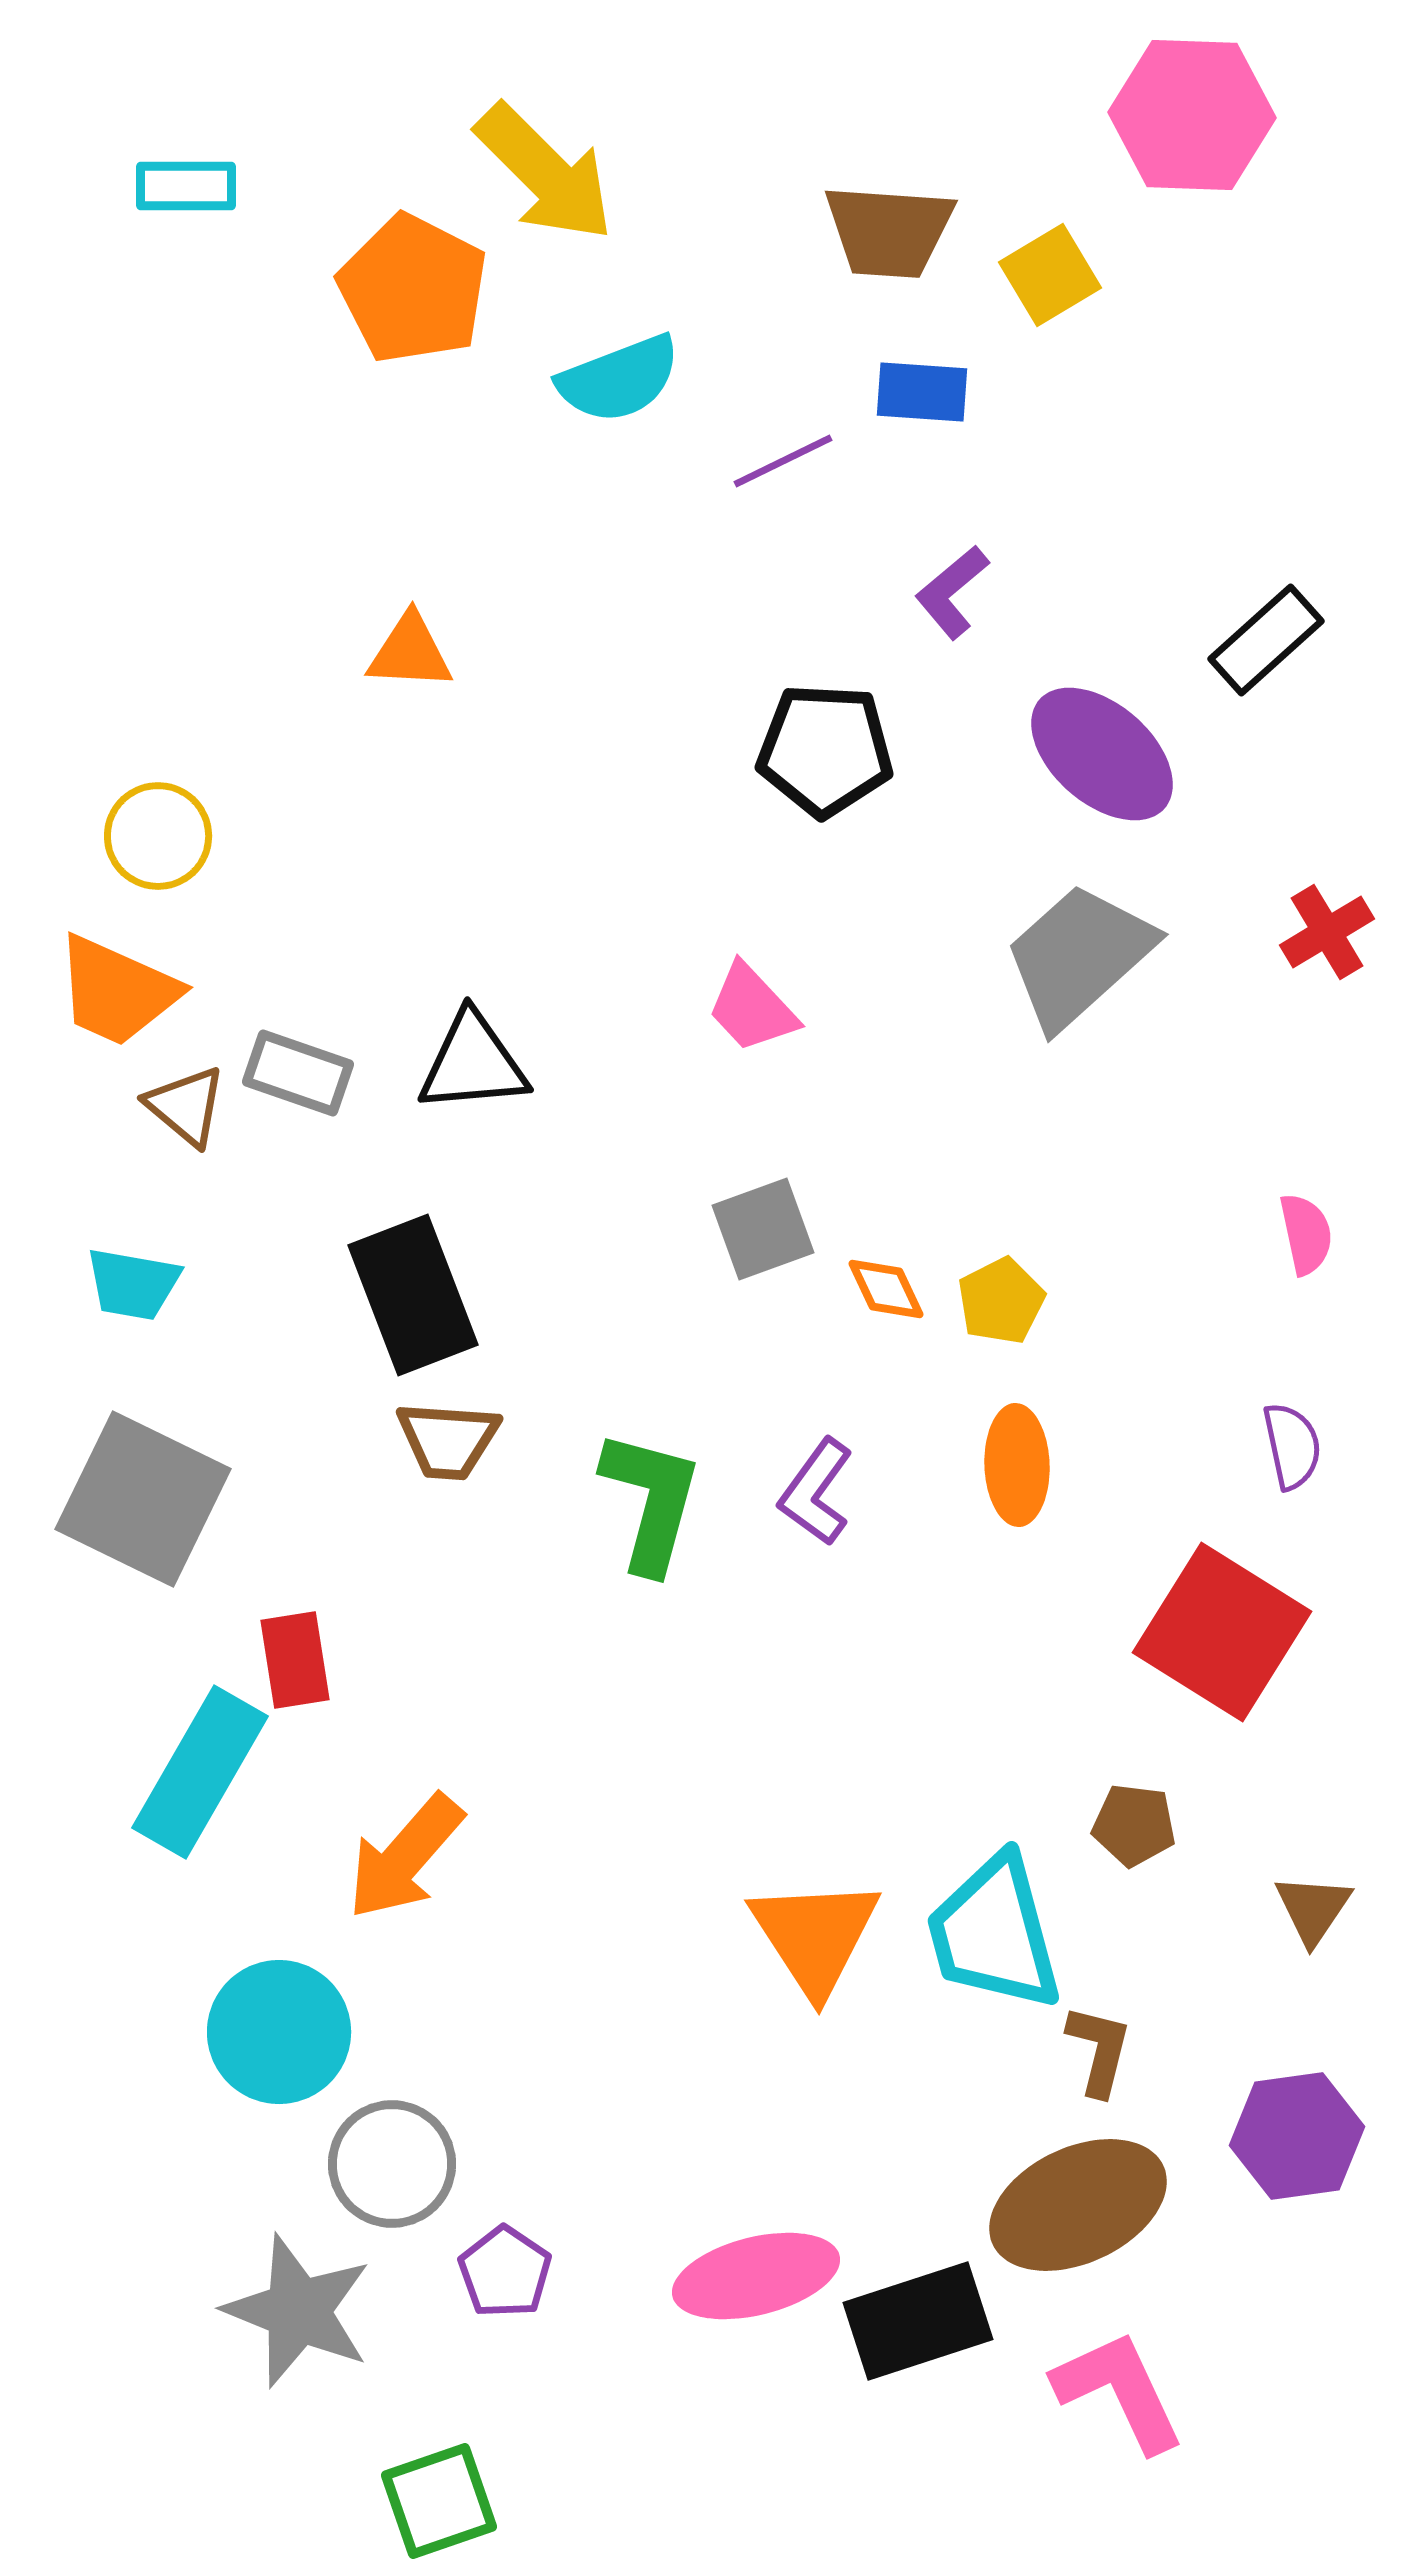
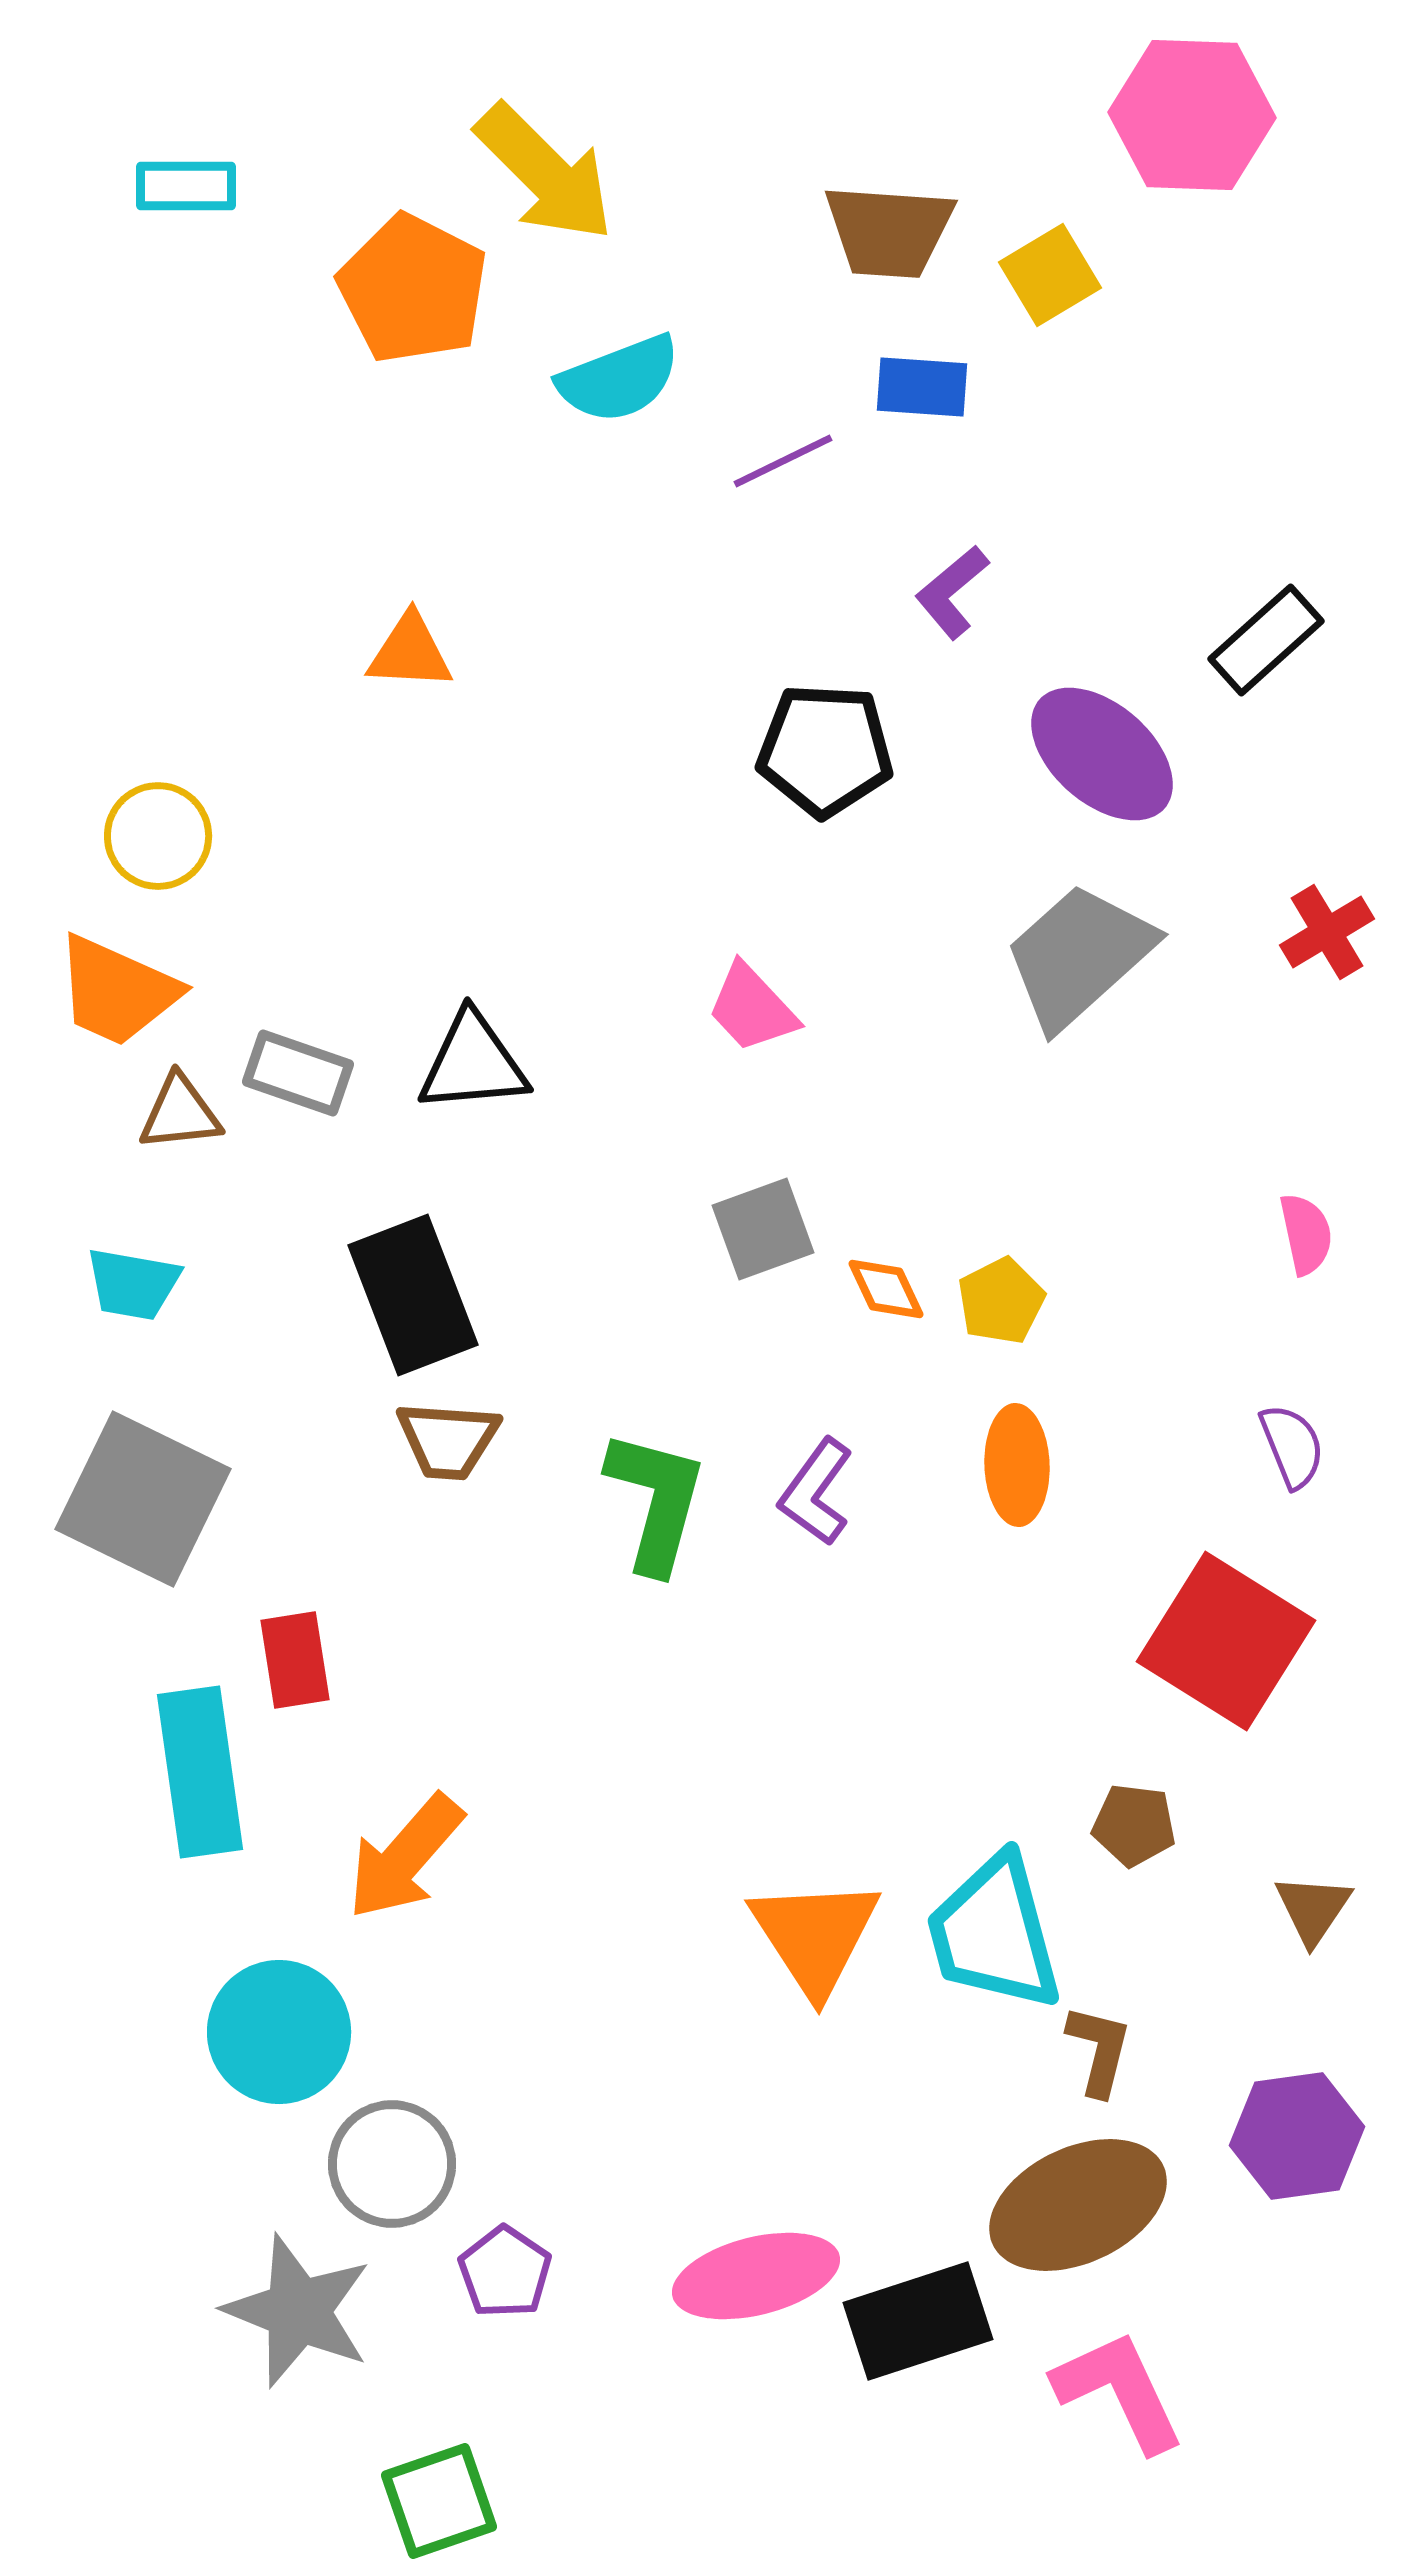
blue rectangle at (922, 392): moved 5 px up
brown triangle at (186, 1106): moved 6 px left, 7 px down; rotated 46 degrees counterclockwise
purple semicircle at (1292, 1446): rotated 10 degrees counterclockwise
green L-shape at (651, 1501): moved 5 px right
red square at (1222, 1632): moved 4 px right, 9 px down
cyan rectangle at (200, 1772): rotated 38 degrees counterclockwise
